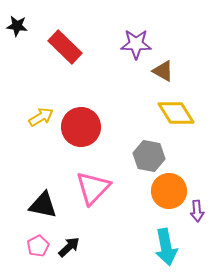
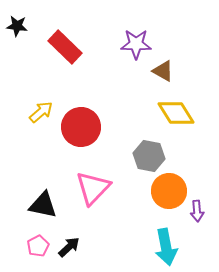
yellow arrow: moved 5 px up; rotated 10 degrees counterclockwise
